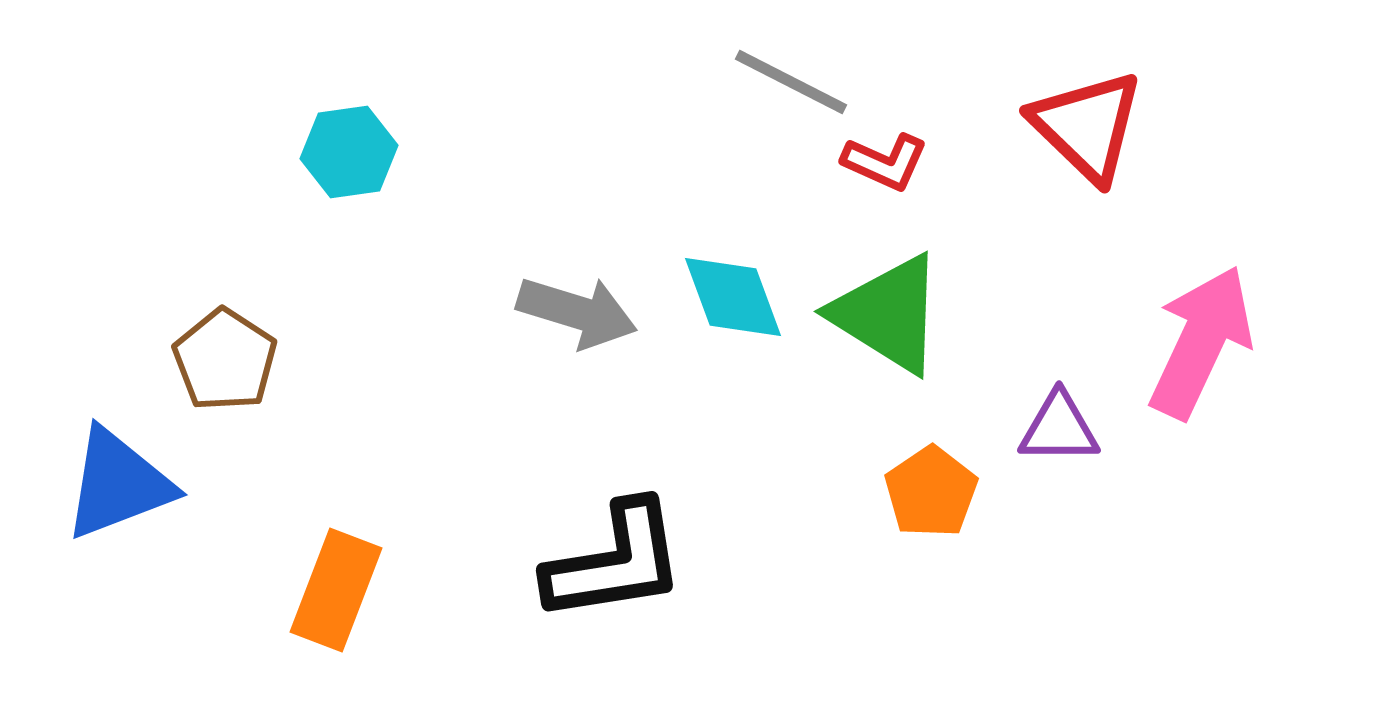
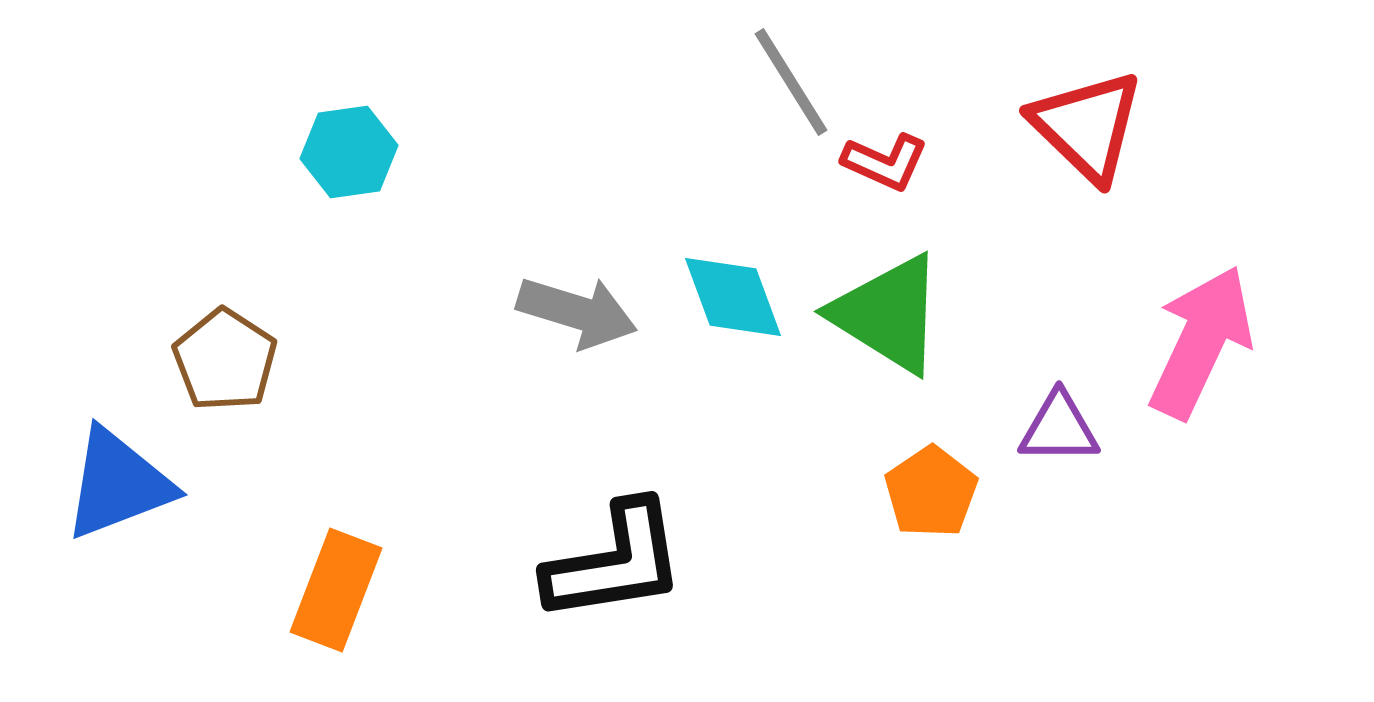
gray line: rotated 31 degrees clockwise
